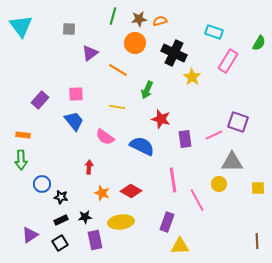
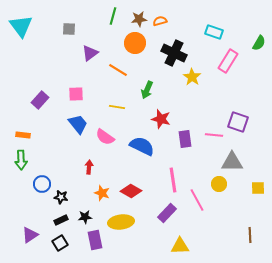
blue trapezoid at (74, 121): moved 4 px right, 3 px down
pink line at (214, 135): rotated 30 degrees clockwise
purple rectangle at (167, 222): moved 9 px up; rotated 24 degrees clockwise
brown line at (257, 241): moved 7 px left, 6 px up
